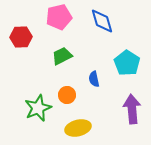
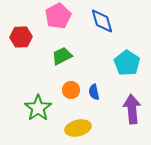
pink pentagon: moved 1 px left, 1 px up; rotated 15 degrees counterclockwise
blue semicircle: moved 13 px down
orange circle: moved 4 px right, 5 px up
green star: rotated 12 degrees counterclockwise
